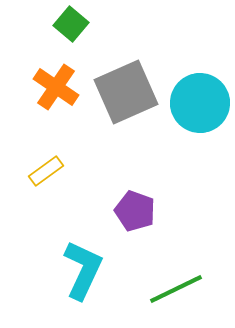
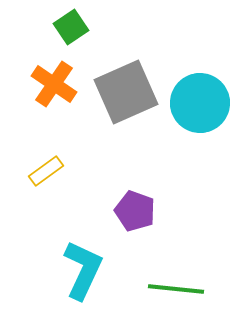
green square: moved 3 px down; rotated 16 degrees clockwise
orange cross: moved 2 px left, 3 px up
green line: rotated 32 degrees clockwise
